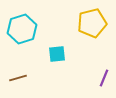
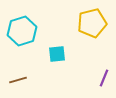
cyan hexagon: moved 2 px down
brown line: moved 2 px down
